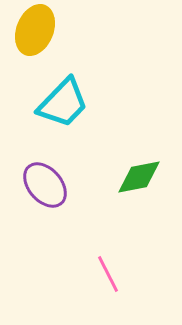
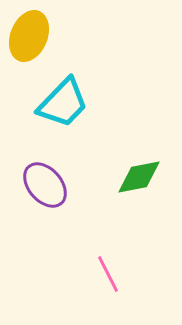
yellow ellipse: moved 6 px left, 6 px down
